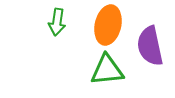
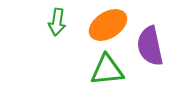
orange ellipse: rotated 45 degrees clockwise
